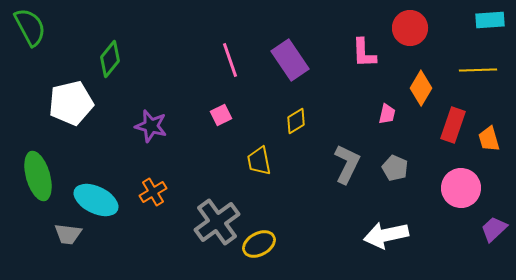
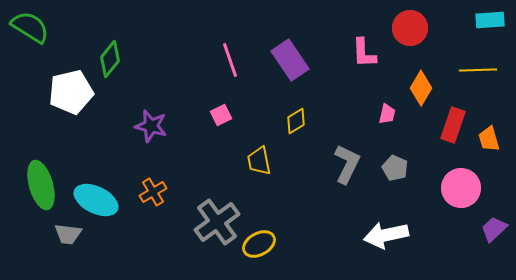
green semicircle: rotated 30 degrees counterclockwise
white pentagon: moved 11 px up
green ellipse: moved 3 px right, 9 px down
